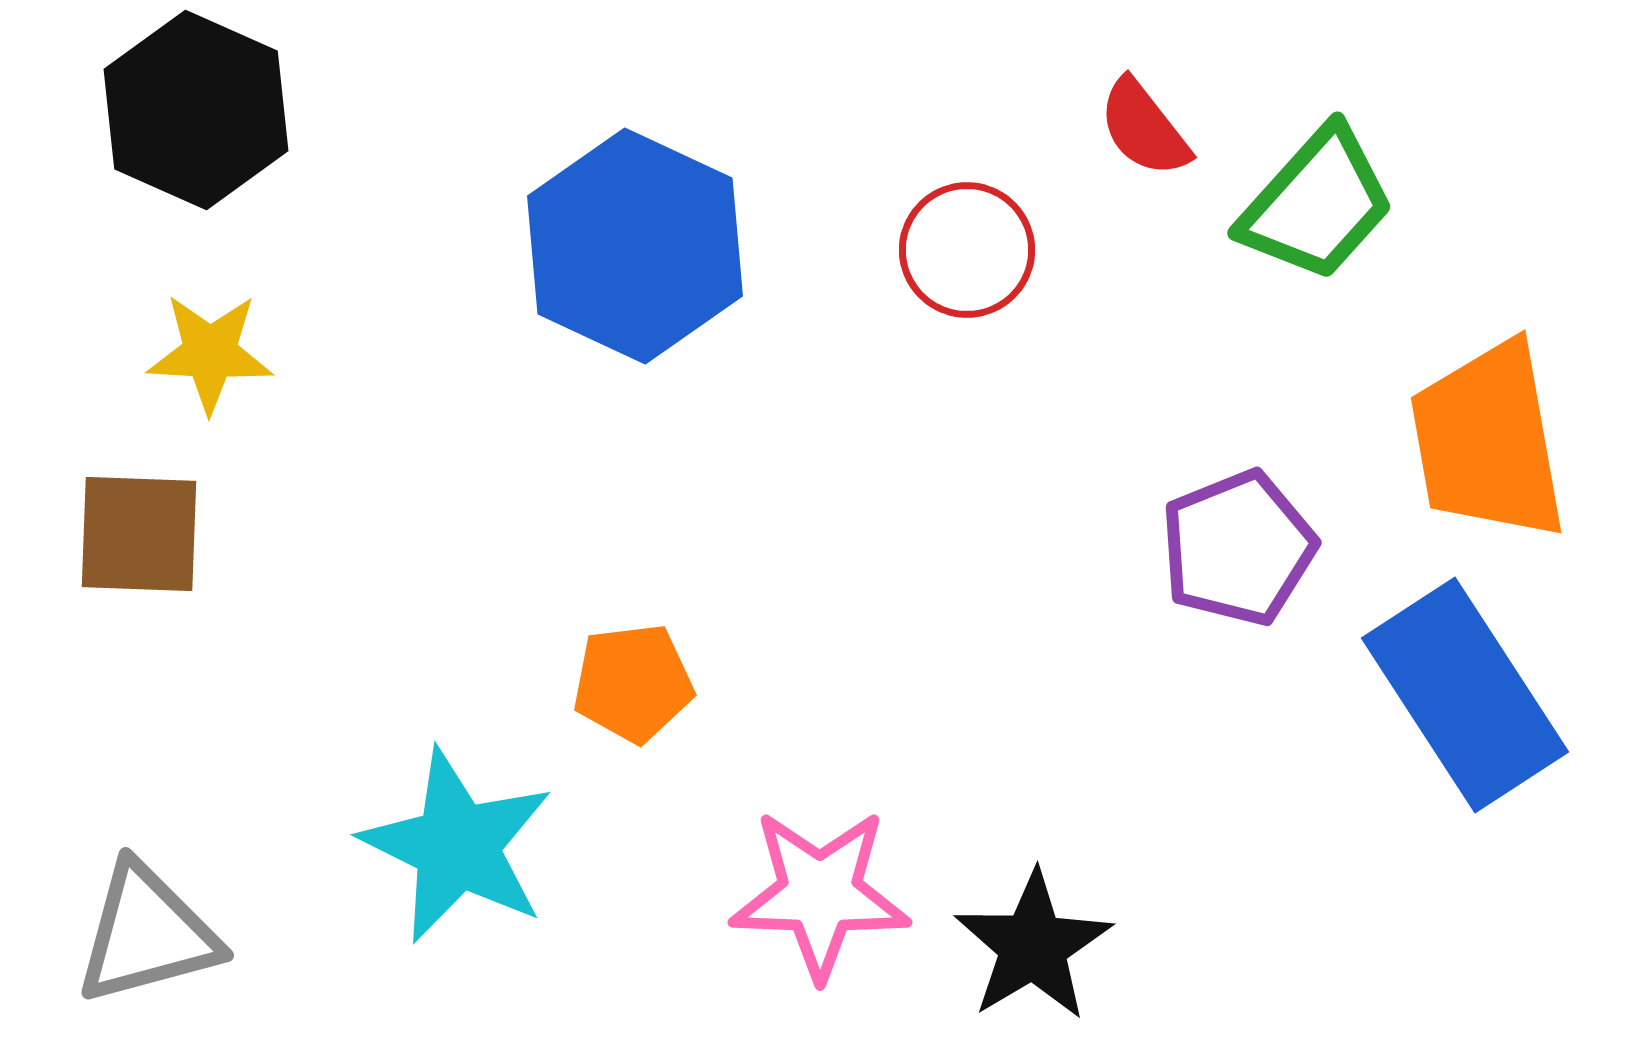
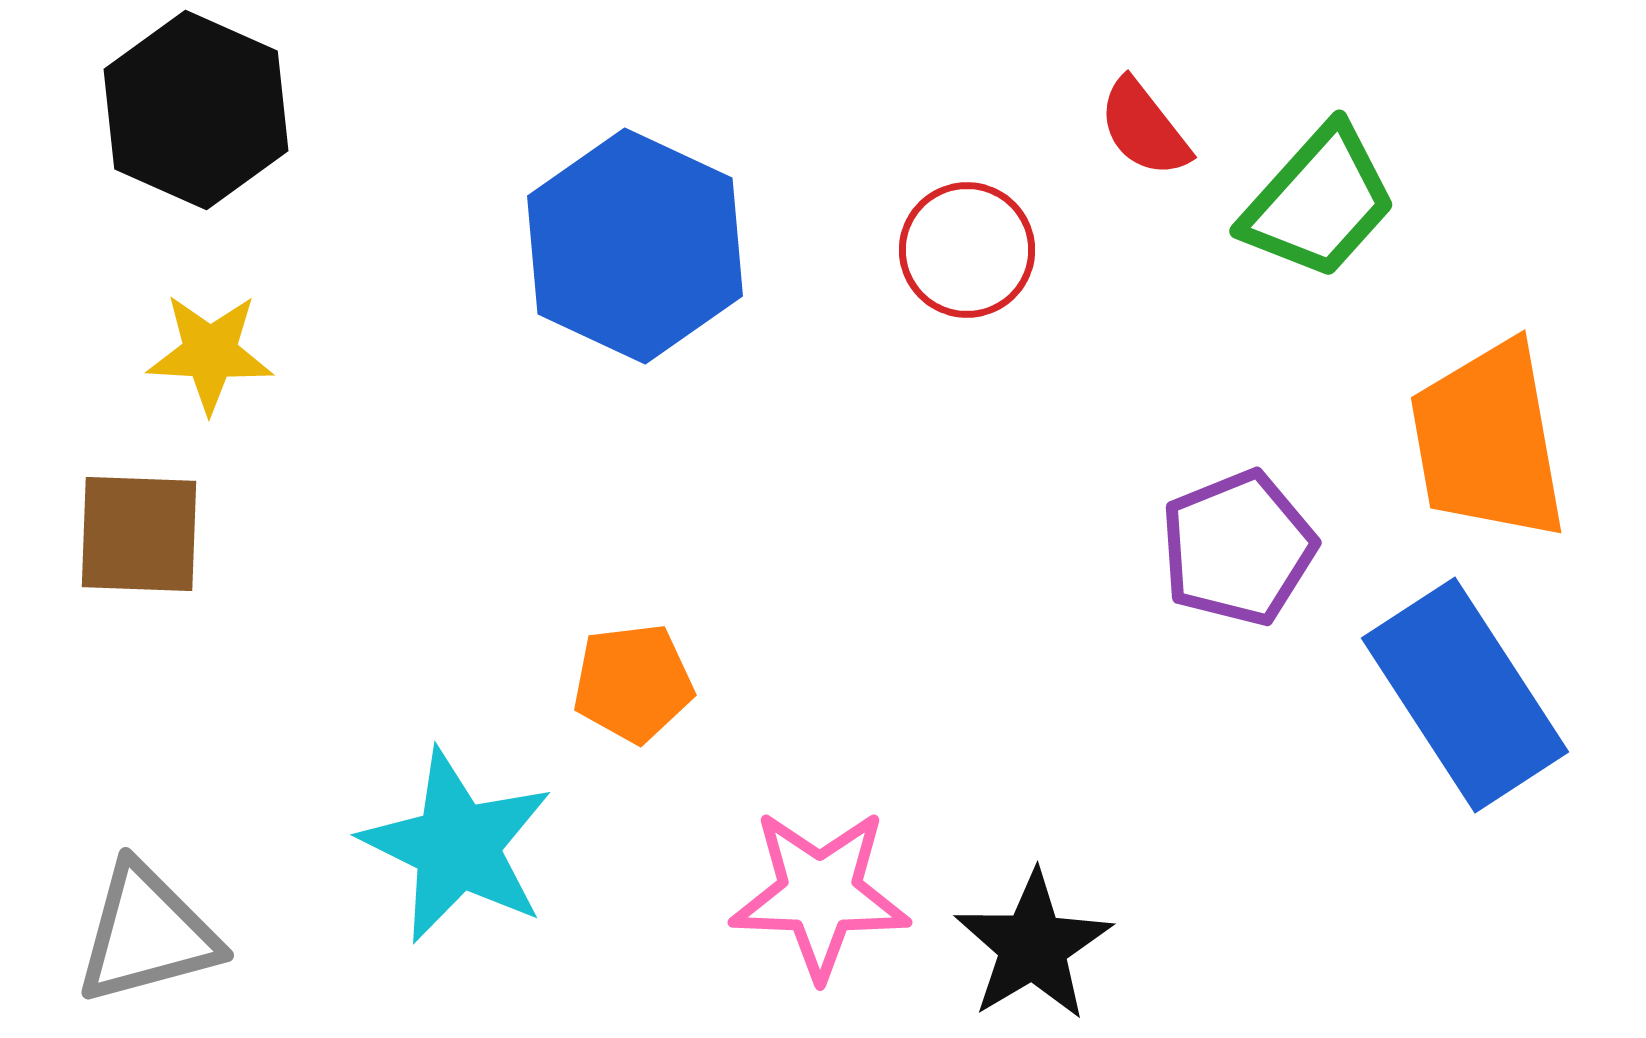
green trapezoid: moved 2 px right, 2 px up
